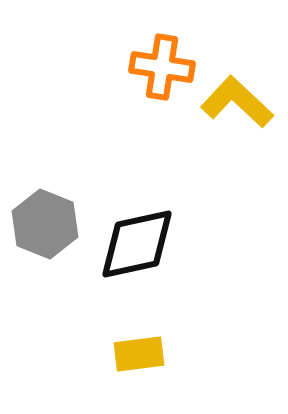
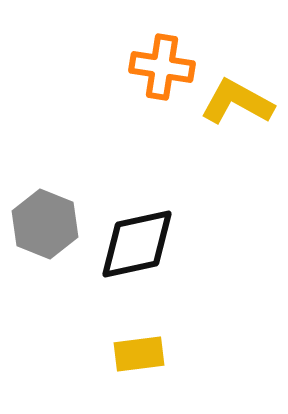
yellow L-shape: rotated 14 degrees counterclockwise
